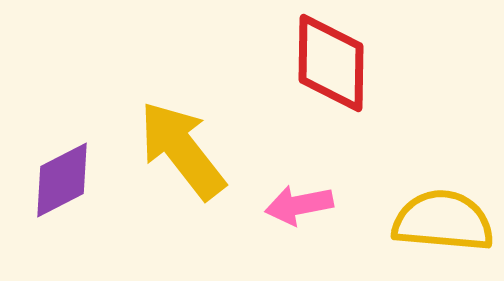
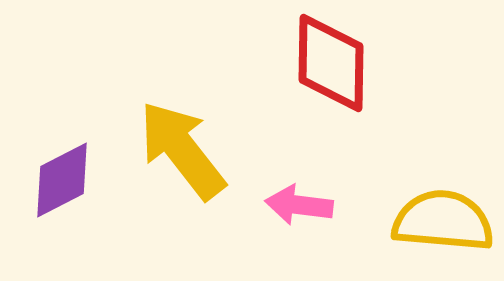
pink arrow: rotated 18 degrees clockwise
